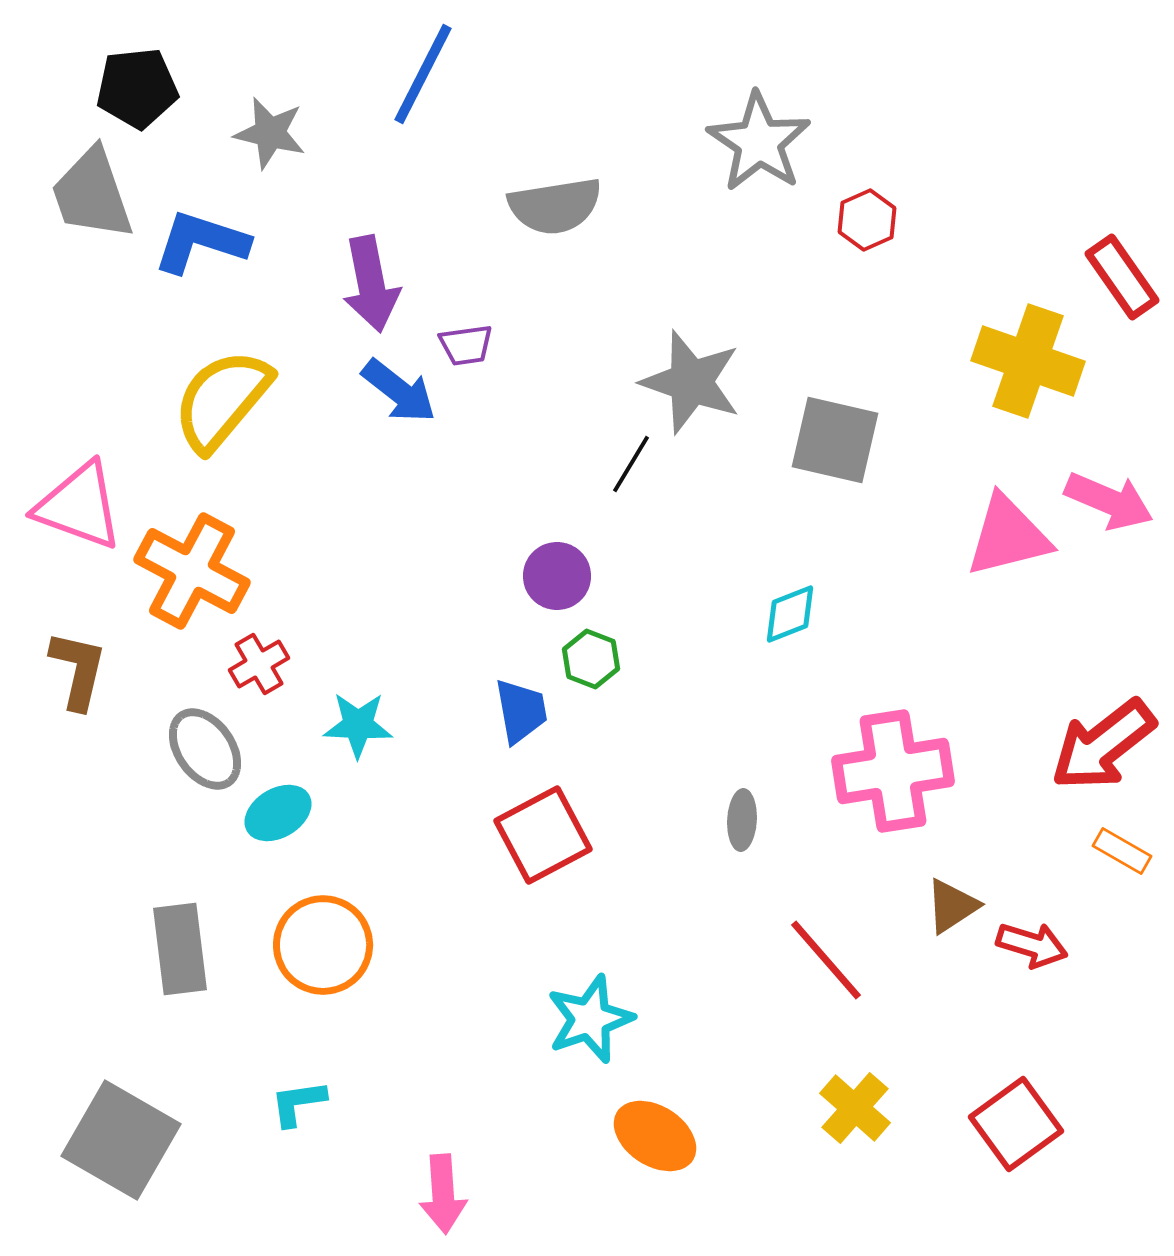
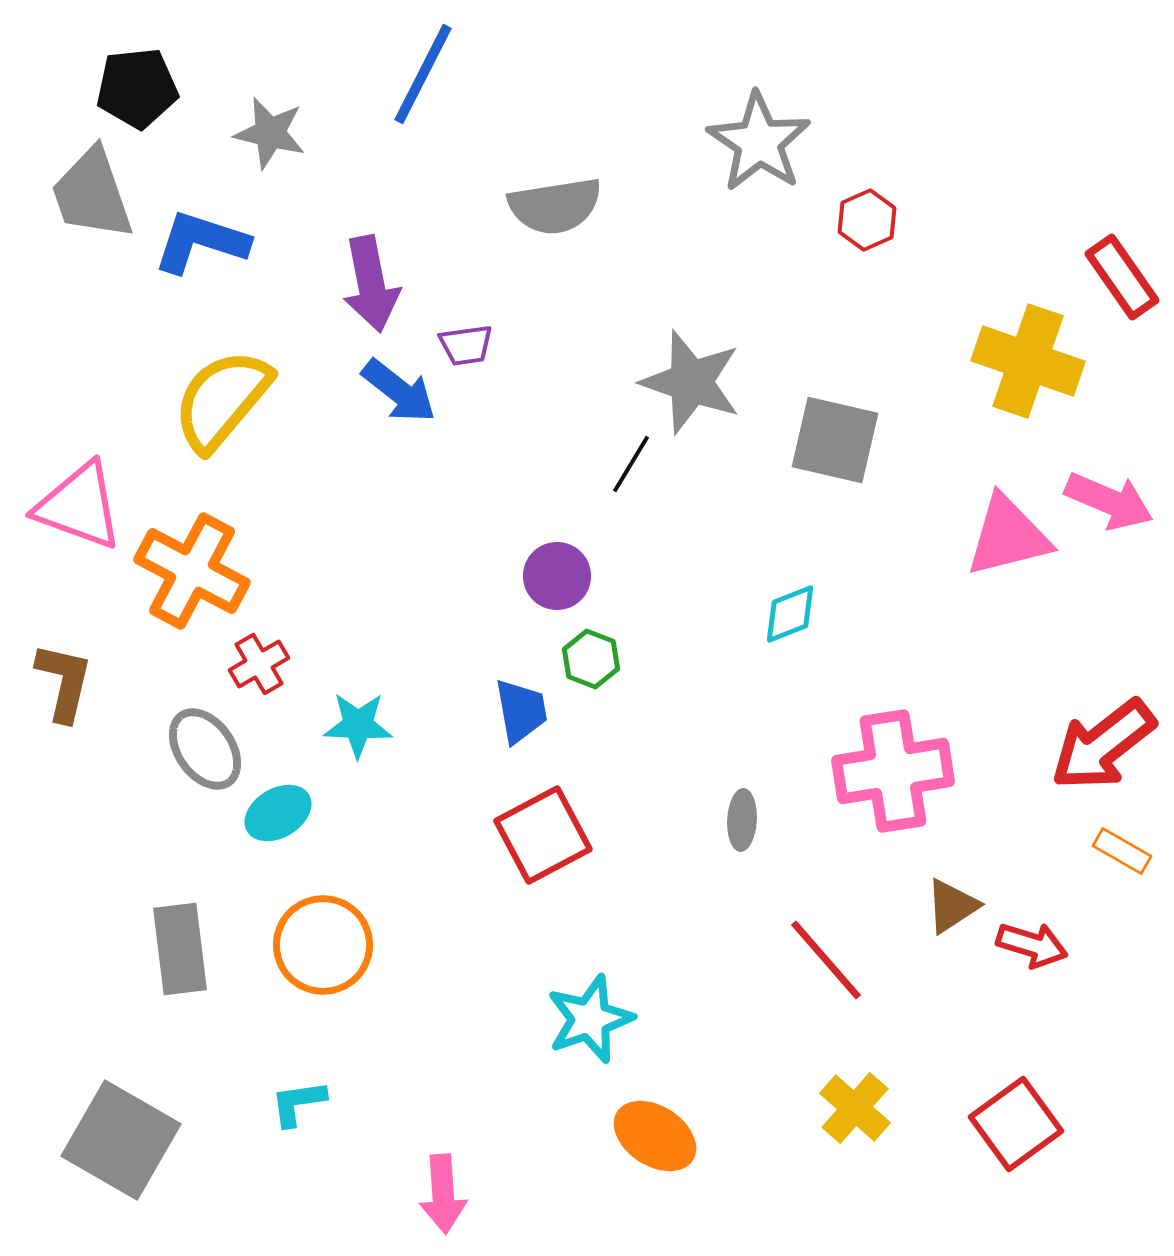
brown L-shape at (78, 670): moved 14 px left, 12 px down
